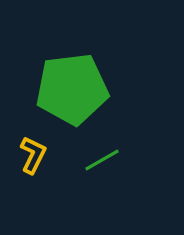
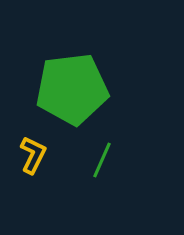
green line: rotated 36 degrees counterclockwise
